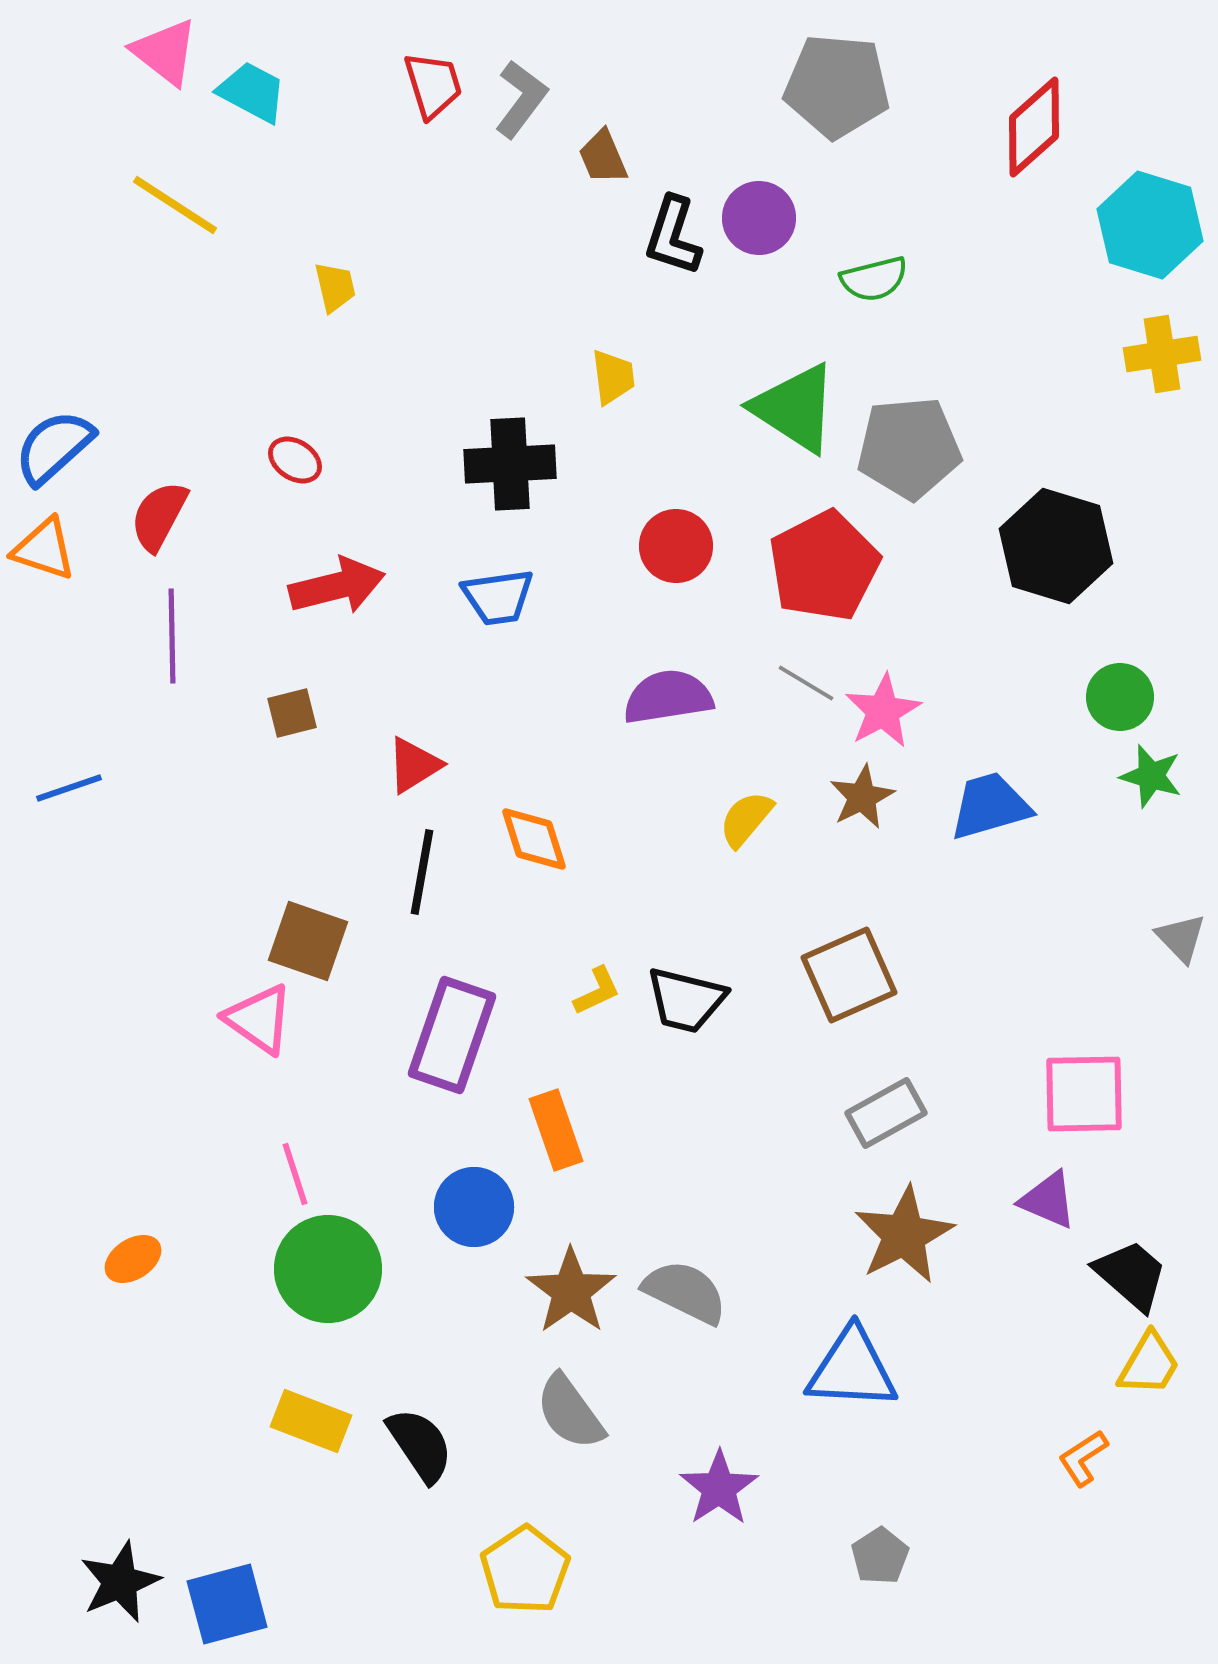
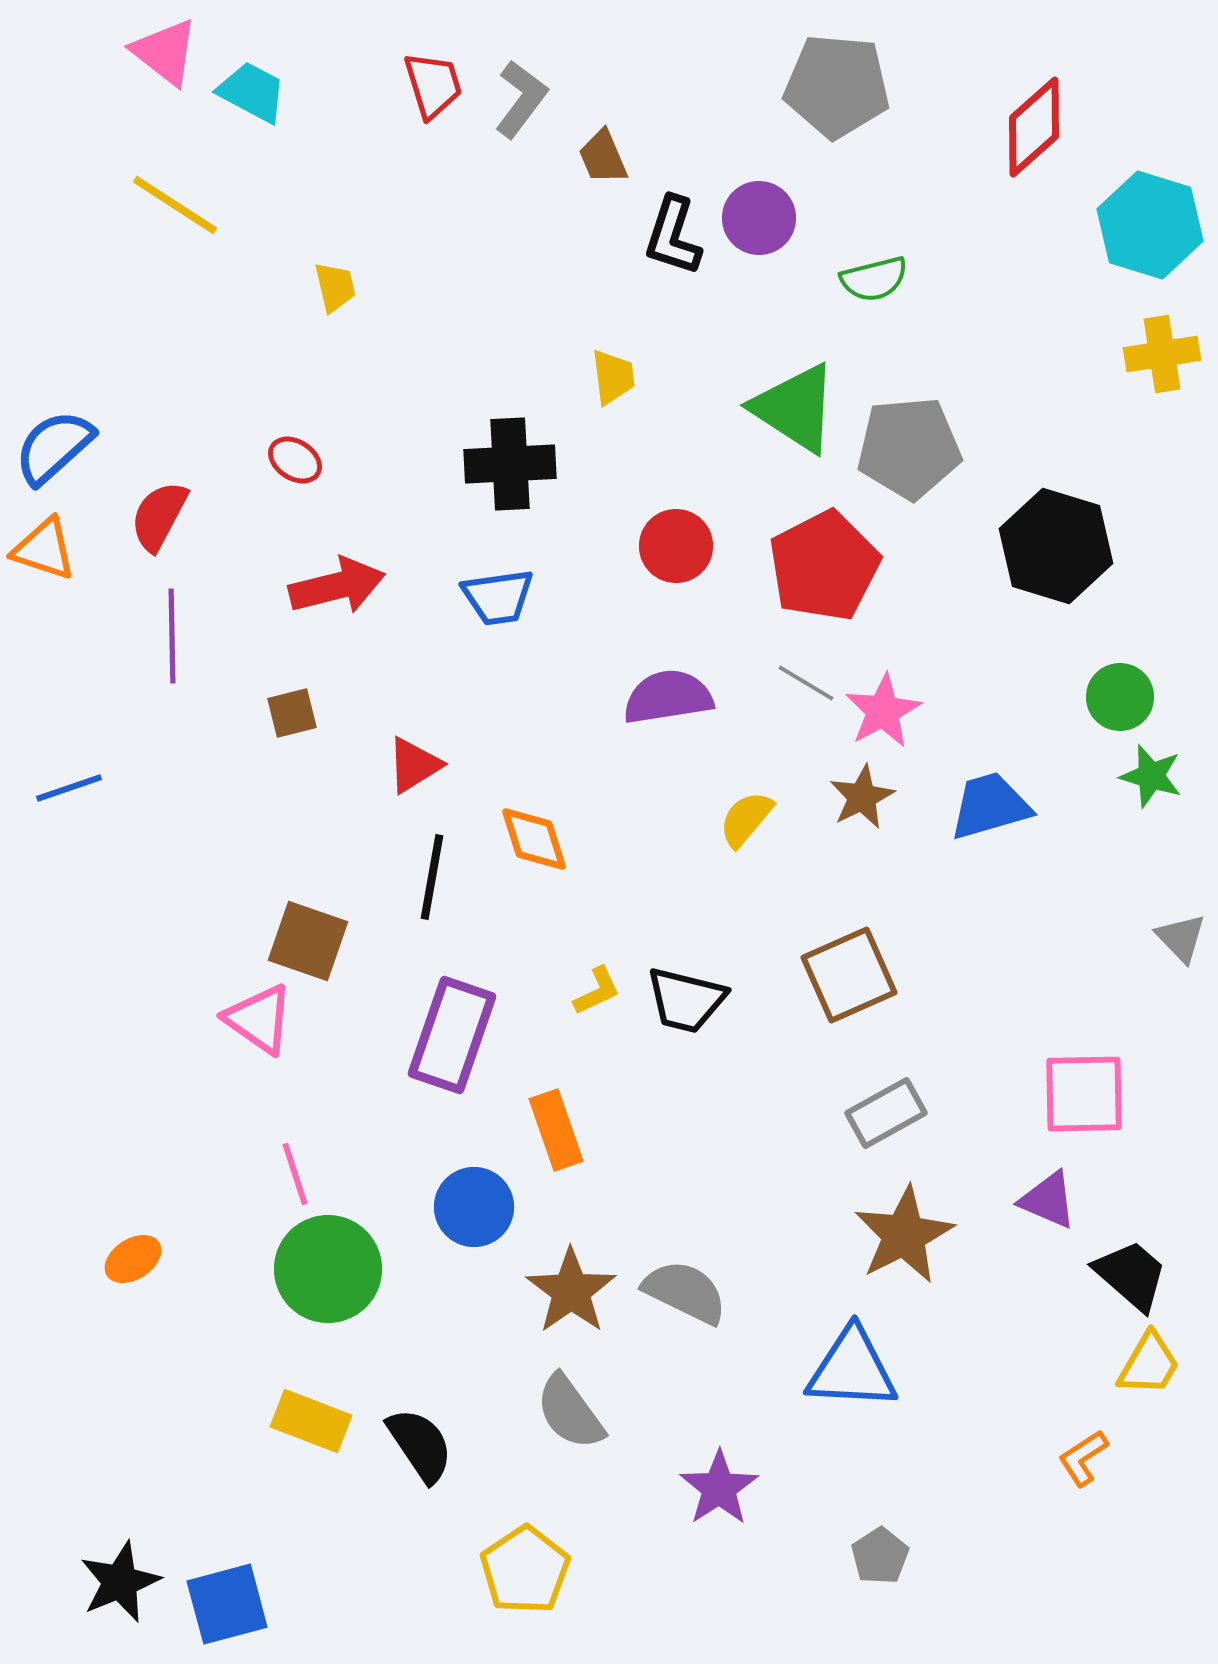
black line at (422, 872): moved 10 px right, 5 px down
